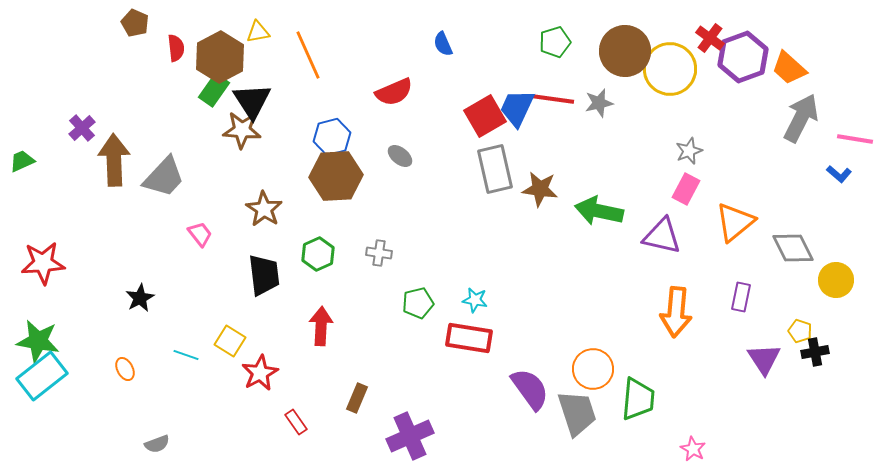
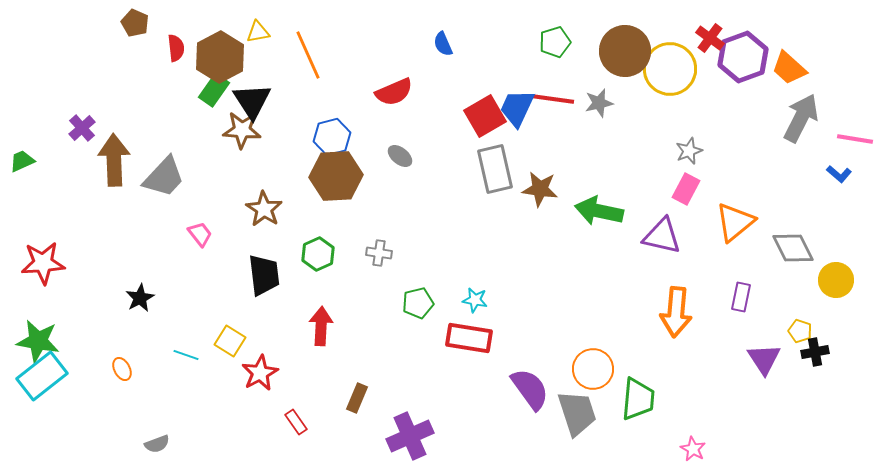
orange ellipse at (125, 369): moved 3 px left
